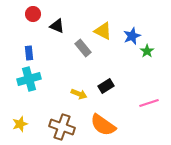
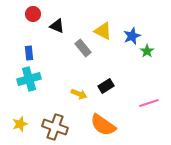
brown cross: moved 7 px left
